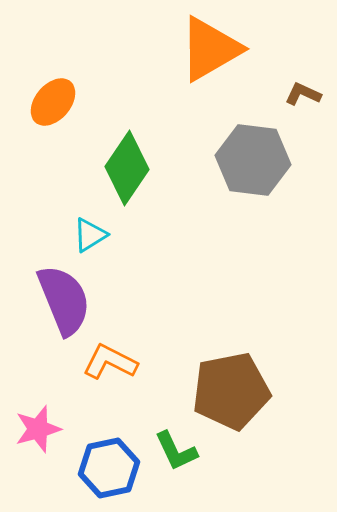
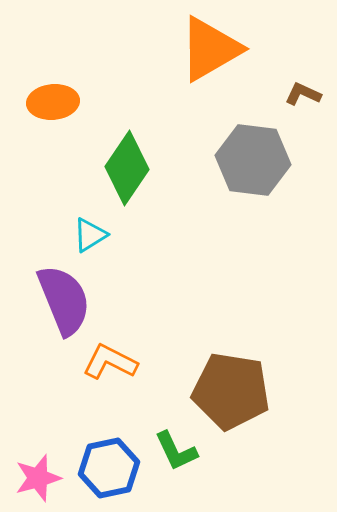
orange ellipse: rotated 45 degrees clockwise
brown pentagon: rotated 20 degrees clockwise
pink star: moved 49 px down
